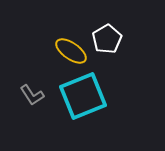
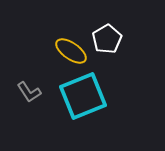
gray L-shape: moved 3 px left, 3 px up
